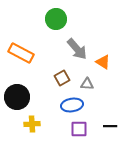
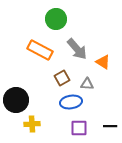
orange rectangle: moved 19 px right, 3 px up
black circle: moved 1 px left, 3 px down
blue ellipse: moved 1 px left, 3 px up
purple square: moved 1 px up
